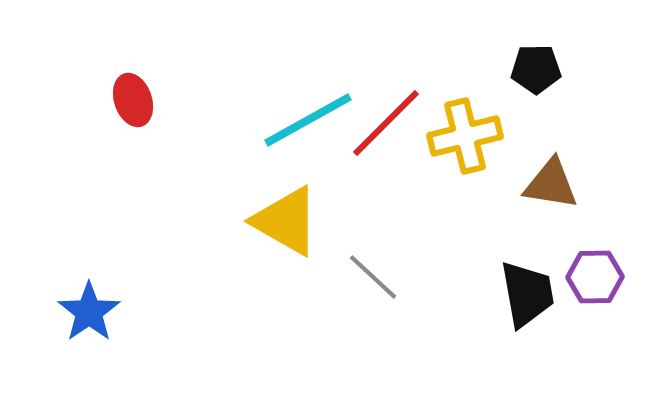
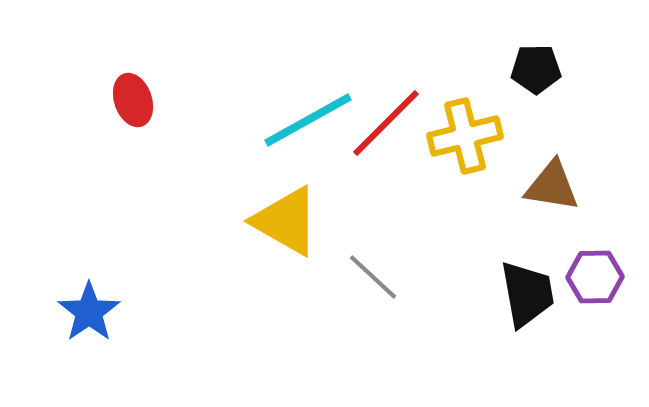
brown triangle: moved 1 px right, 2 px down
